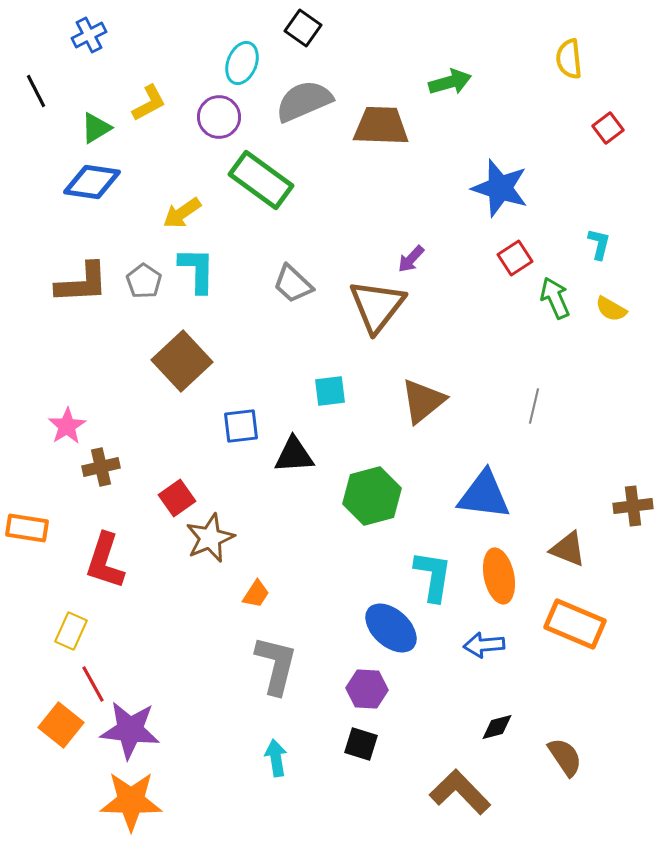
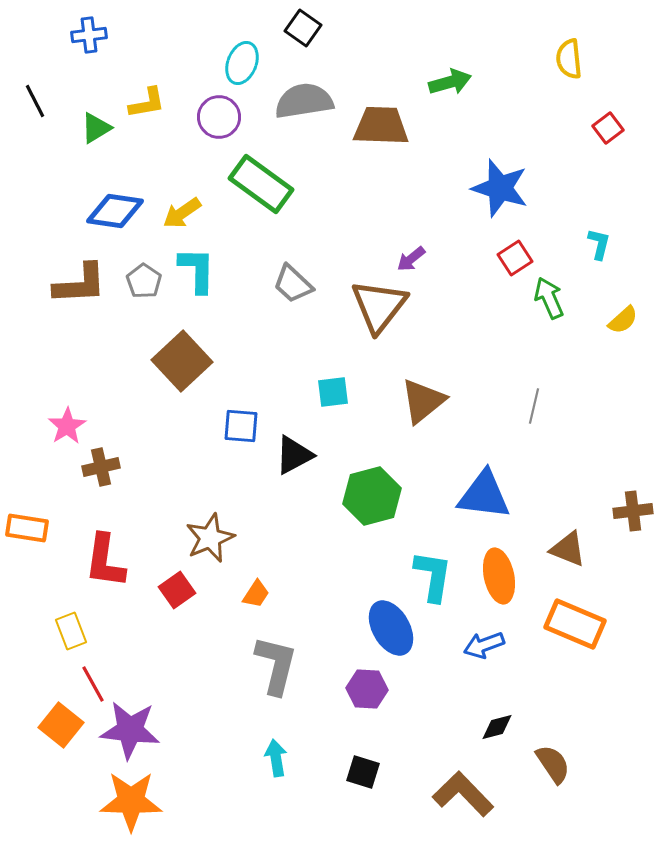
blue cross at (89, 35): rotated 20 degrees clockwise
black line at (36, 91): moved 1 px left, 10 px down
gray semicircle at (304, 101): rotated 14 degrees clockwise
yellow L-shape at (149, 103): moved 2 px left; rotated 18 degrees clockwise
green rectangle at (261, 180): moved 4 px down
blue diamond at (92, 182): moved 23 px right, 29 px down
purple arrow at (411, 259): rotated 8 degrees clockwise
brown L-shape at (82, 283): moved 2 px left, 1 px down
green arrow at (555, 298): moved 6 px left
brown triangle at (377, 306): moved 2 px right
yellow semicircle at (611, 309): moved 12 px right, 11 px down; rotated 72 degrees counterclockwise
cyan square at (330, 391): moved 3 px right, 1 px down
blue square at (241, 426): rotated 12 degrees clockwise
black triangle at (294, 455): rotated 24 degrees counterclockwise
red square at (177, 498): moved 92 px down
brown cross at (633, 506): moved 5 px down
red L-shape at (105, 561): rotated 10 degrees counterclockwise
blue ellipse at (391, 628): rotated 18 degrees clockwise
yellow rectangle at (71, 631): rotated 45 degrees counterclockwise
blue arrow at (484, 645): rotated 15 degrees counterclockwise
black square at (361, 744): moved 2 px right, 28 px down
brown semicircle at (565, 757): moved 12 px left, 7 px down
brown L-shape at (460, 792): moved 3 px right, 2 px down
